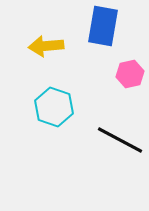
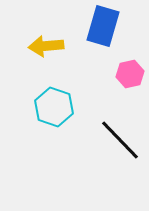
blue rectangle: rotated 6 degrees clockwise
black line: rotated 18 degrees clockwise
